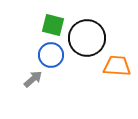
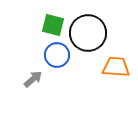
black circle: moved 1 px right, 5 px up
blue circle: moved 6 px right
orange trapezoid: moved 1 px left, 1 px down
